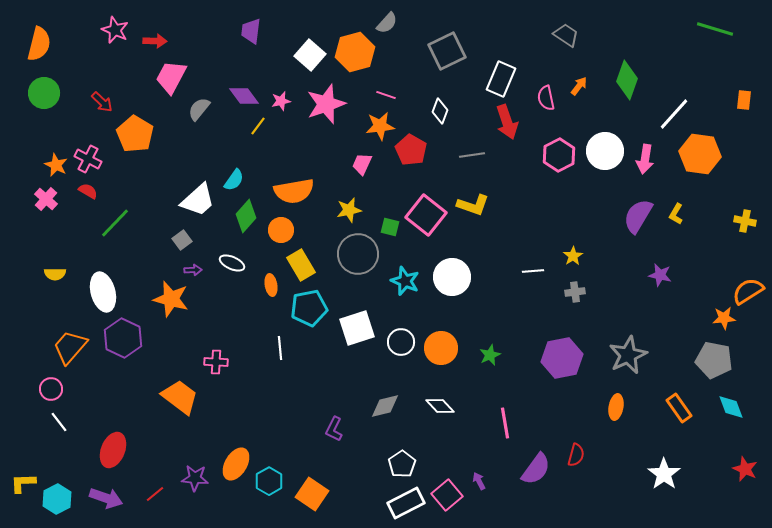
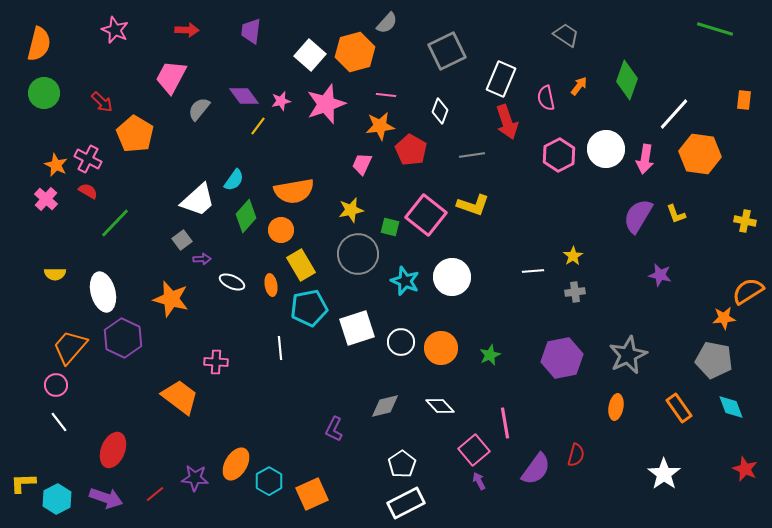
red arrow at (155, 41): moved 32 px right, 11 px up
pink line at (386, 95): rotated 12 degrees counterclockwise
white circle at (605, 151): moved 1 px right, 2 px up
yellow star at (349, 210): moved 2 px right
yellow L-shape at (676, 214): rotated 50 degrees counterclockwise
white ellipse at (232, 263): moved 19 px down
purple arrow at (193, 270): moved 9 px right, 11 px up
pink circle at (51, 389): moved 5 px right, 4 px up
orange square at (312, 494): rotated 32 degrees clockwise
pink square at (447, 495): moved 27 px right, 45 px up
